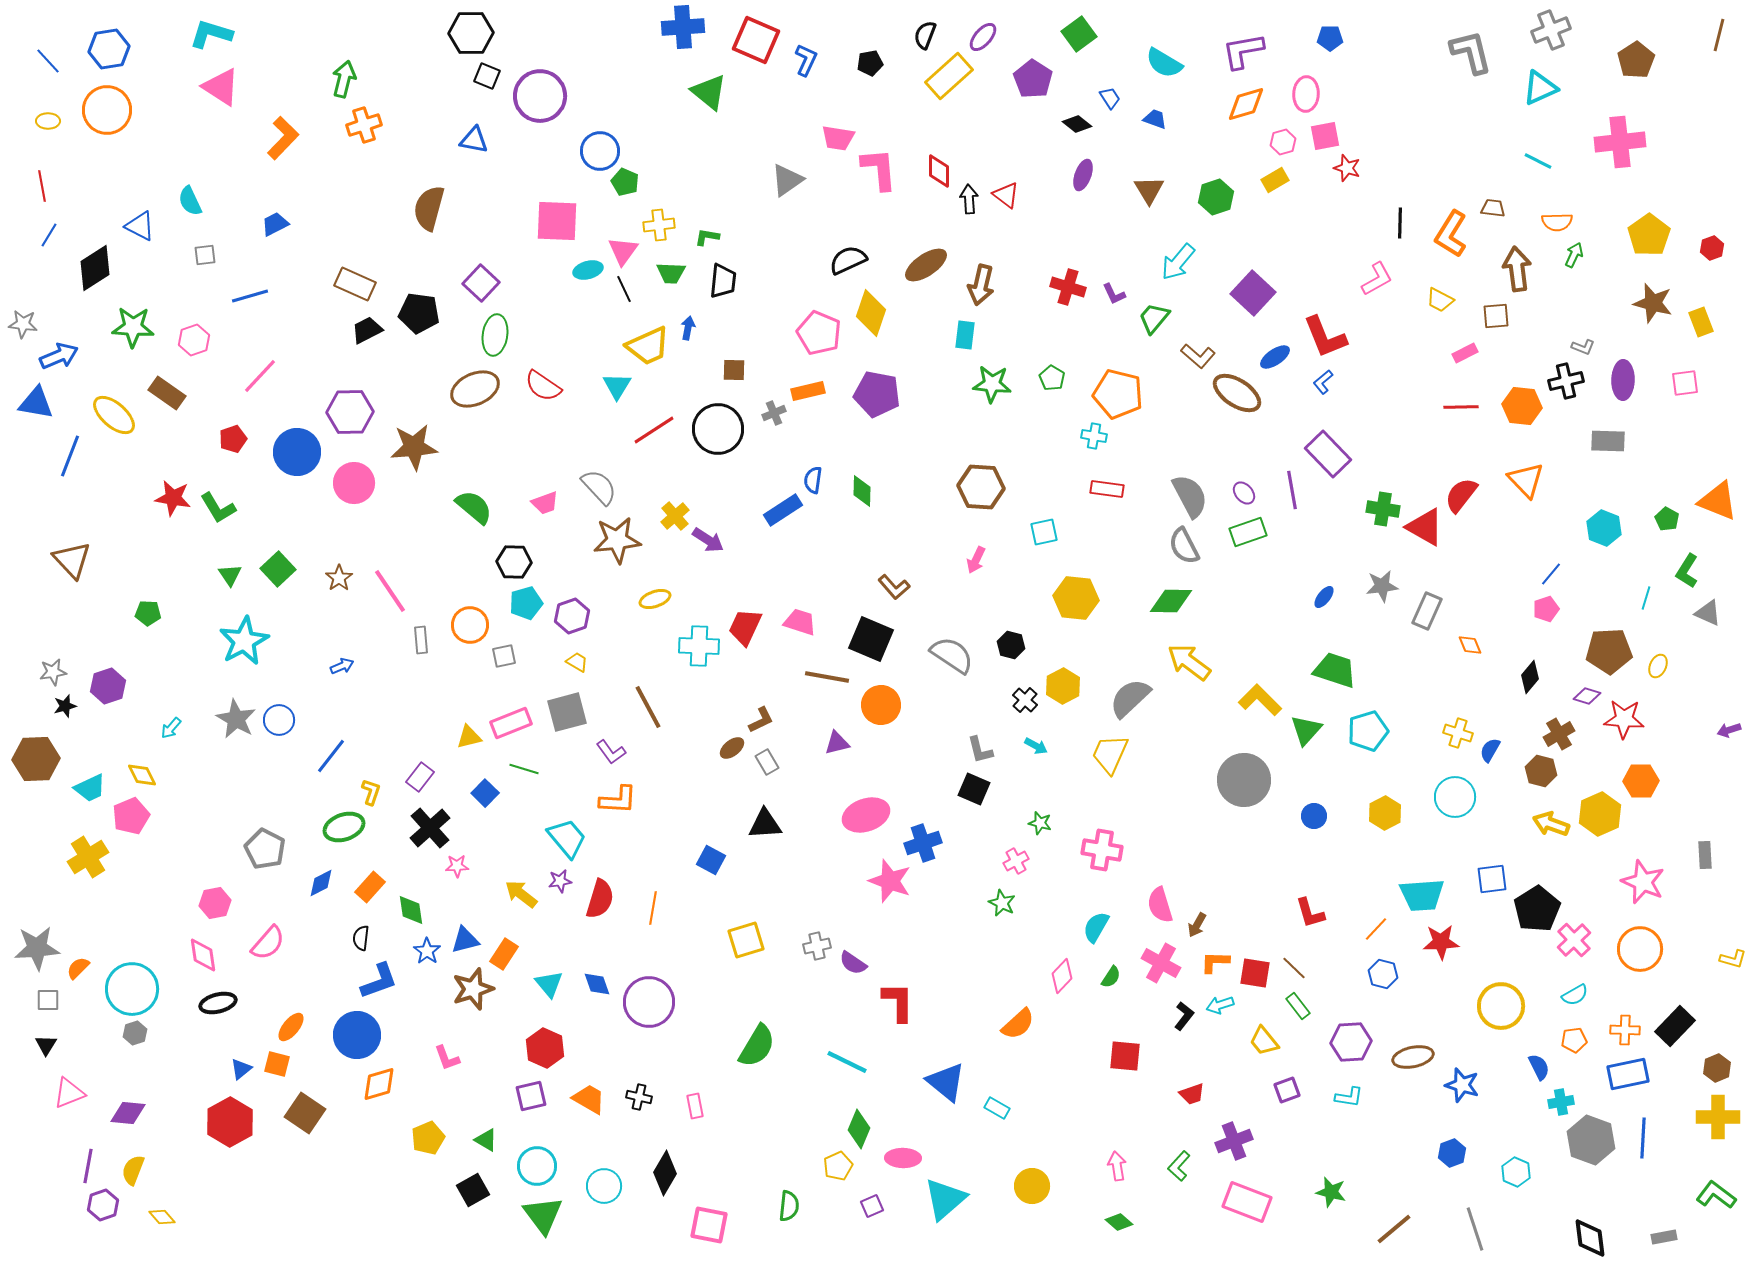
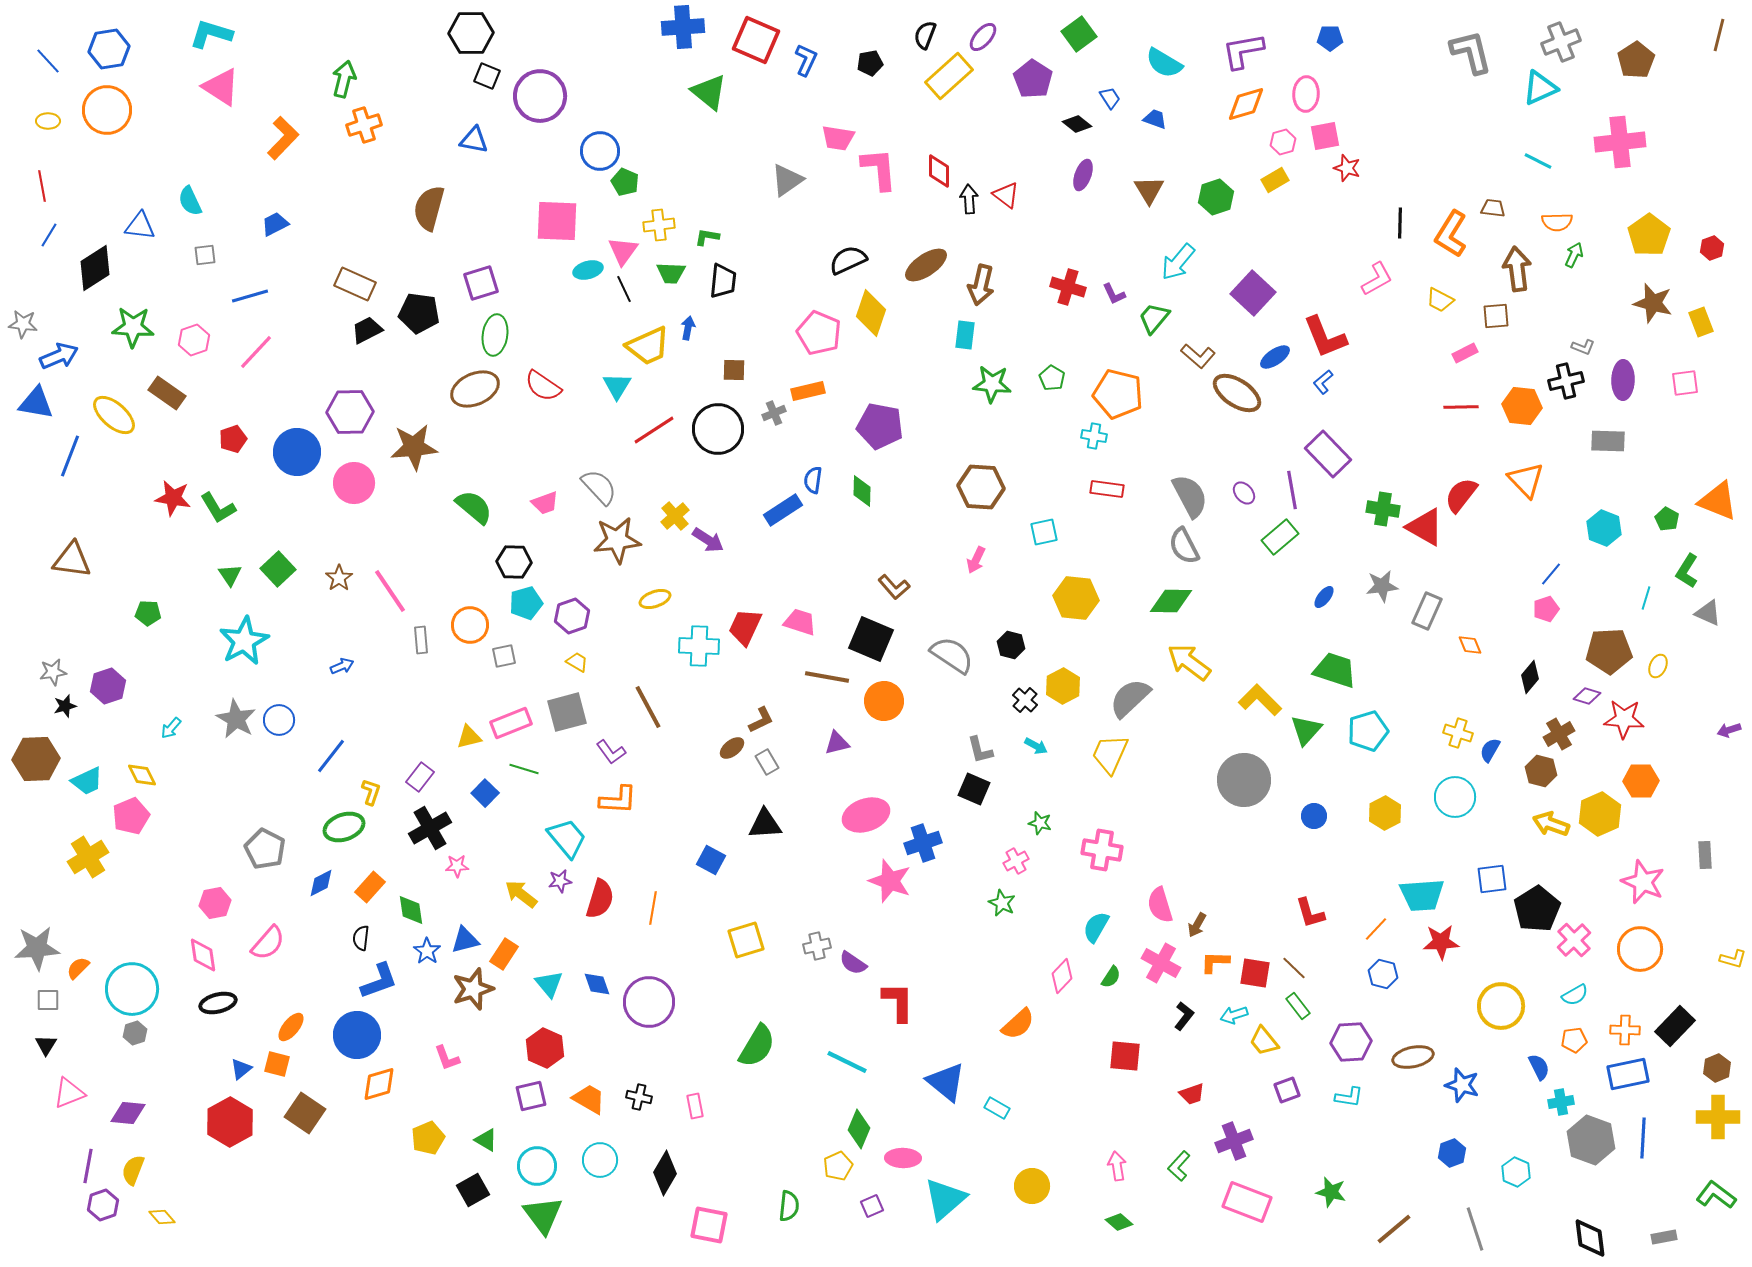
gray cross at (1551, 30): moved 10 px right, 12 px down
blue triangle at (140, 226): rotated 20 degrees counterclockwise
purple square at (481, 283): rotated 30 degrees clockwise
pink line at (260, 376): moved 4 px left, 24 px up
purple pentagon at (877, 394): moved 3 px right, 32 px down
green rectangle at (1248, 532): moved 32 px right, 5 px down; rotated 21 degrees counterclockwise
brown triangle at (72, 560): rotated 39 degrees counterclockwise
orange circle at (881, 705): moved 3 px right, 4 px up
cyan trapezoid at (90, 788): moved 3 px left, 7 px up
black cross at (430, 828): rotated 12 degrees clockwise
cyan arrow at (1220, 1005): moved 14 px right, 10 px down
cyan circle at (604, 1186): moved 4 px left, 26 px up
